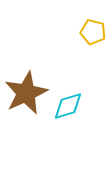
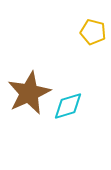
brown star: moved 3 px right
